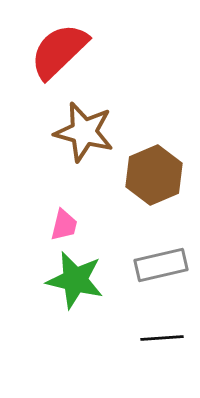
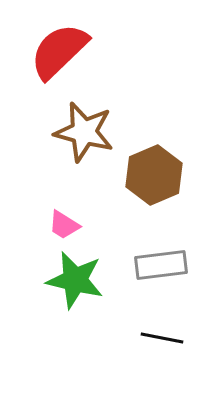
pink trapezoid: rotated 108 degrees clockwise
gray rectangle: rotated 6 degrees clockwise
black line: rotated 15 degrees clockwise
